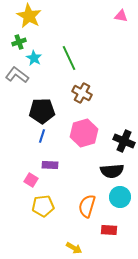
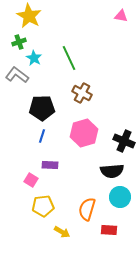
black pentagon: moved 3 px up
orange semicircle: moved 3 px down
yellow arrow: moved 12 px left, 16 px up
